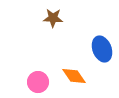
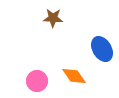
blue ellipse: rotated 10 degrees counterclockwise
pink circle: moved 1 px left, 1 px up
